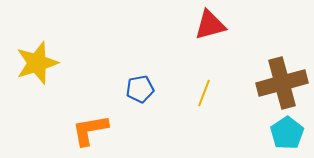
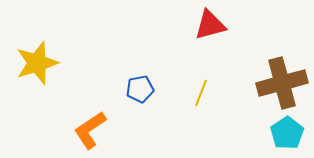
yellow line: moved 3 px left
orange L-shape: rotated 24 degrees counterclockwise
